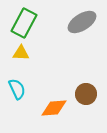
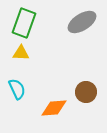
green rectangle: rotated 8 degrees counterclockwise
brown circle: moved 2 px up
